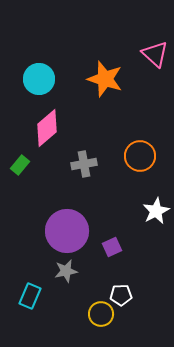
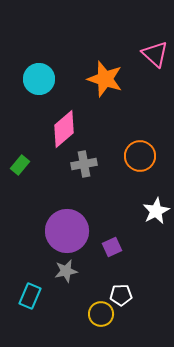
pink diamond: moved 17 px right, 1 px down
